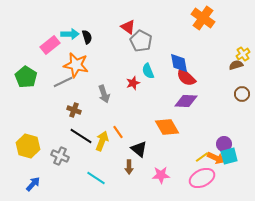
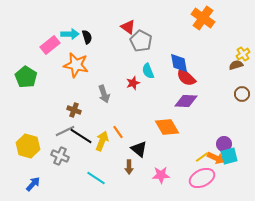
gray line: moved 2 px right, 49 px down
